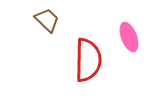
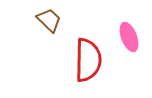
brown trapezoid: moved 2 px right
